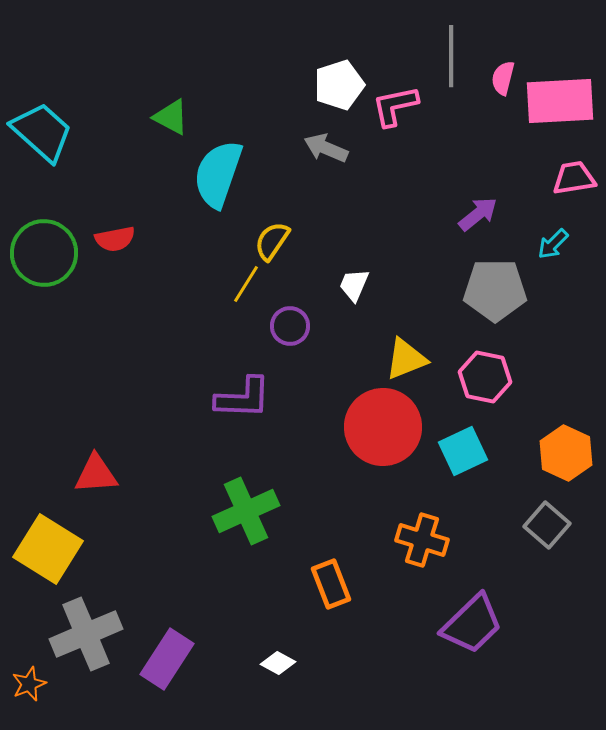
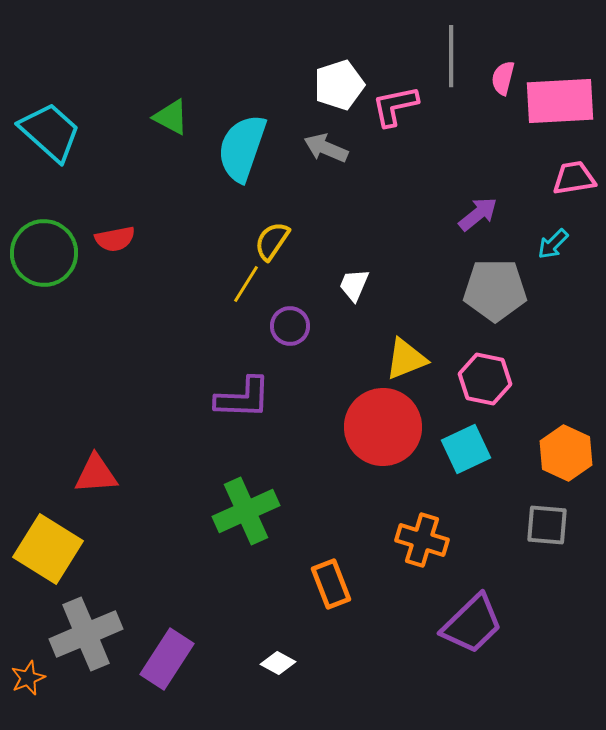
cyan trapezoid: moved 8 px right
cyan semicircle: moved 24 px right, 26 px up
pink hexagon: moved 2 px down
cyan square: moved 3 px right, 2 px up
gray square: rotated 36 degrees counterclockwise
orange star: moved 1 px left, 6 px up
